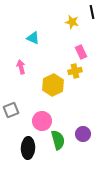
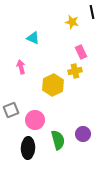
pink circle: moved 7 px left, 1 px up
